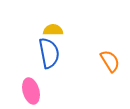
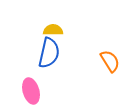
blue semicircle: rotated 24 degrees clockwise
